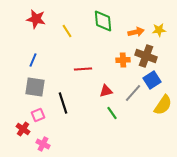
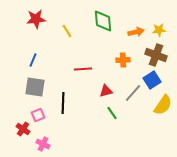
red star: rotated 18 degrees counterclockwise
brown cross: moved 10 px right, 1 px up
black line: rotated 20 degrees clockwise
